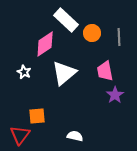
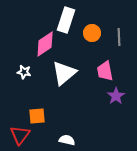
white rectangle: rotated 65 degrees clockwise
white star: rotated 16 degrees counterclockwise
purple star: moved 1 px right, 1 px down
white semicircle: moved 8 px left, 4 px down
